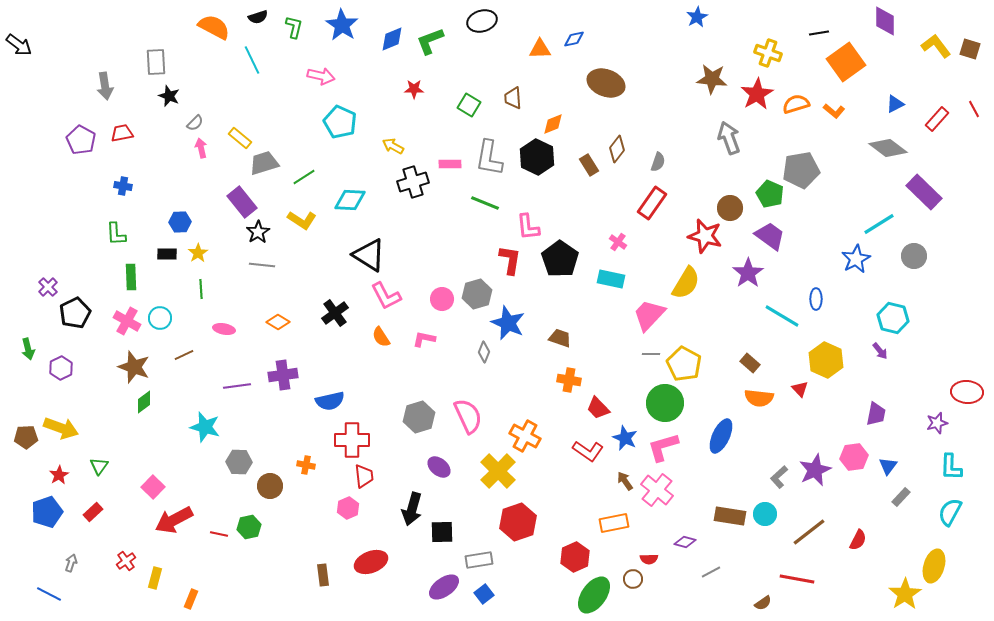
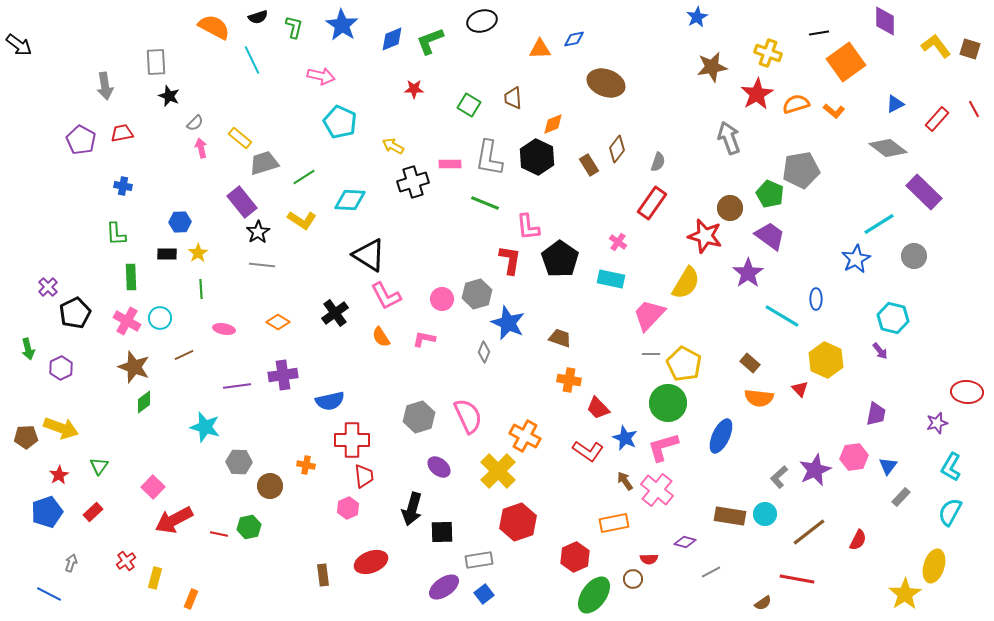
brown star at (712, 79): moved 12 px up; rotated 16 degrees counterclockwise
green circle at (665, 403): moved 3 px right
cyan L-shape at (951, 467): rotated 28 degrees clockwise
